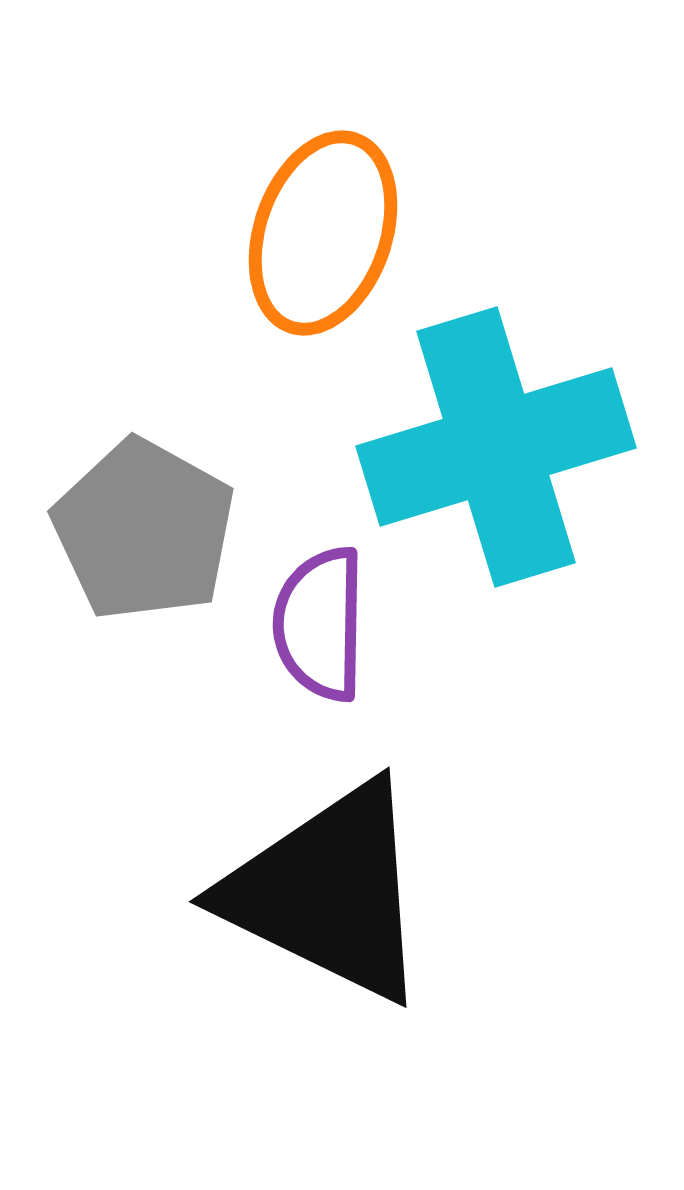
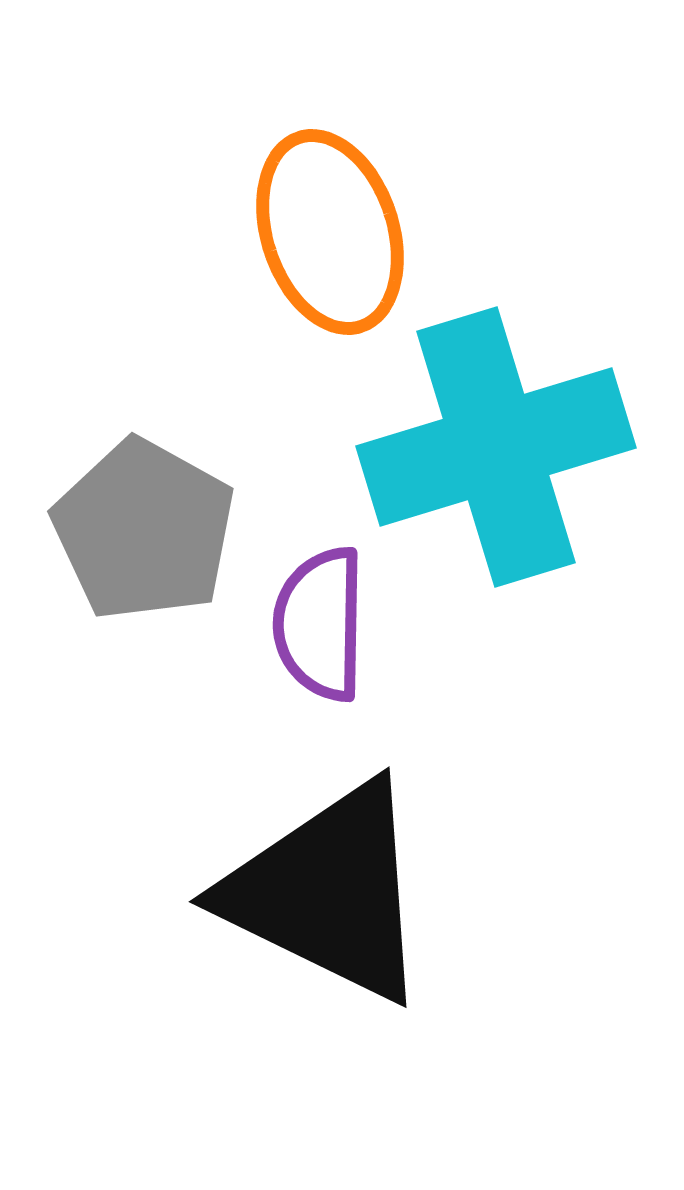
orange ellipse: moved 7 px right, 1 px up; rotated 37 degrees counterclockwise
